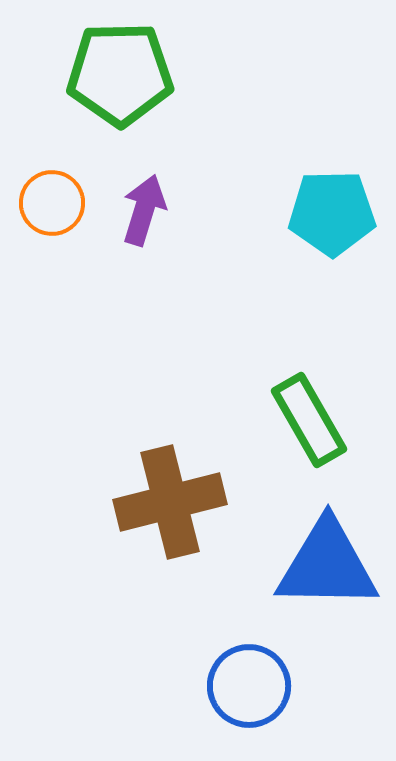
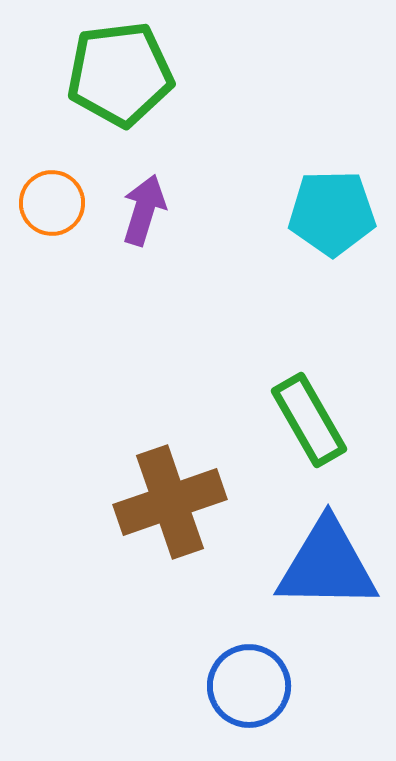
green pentagon: rotated 6 degrees counterclockwise
brown cross: rotated 5 degrees counterclockwise
